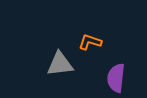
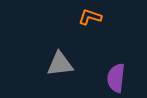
orange L-shape: moved 25 px up
